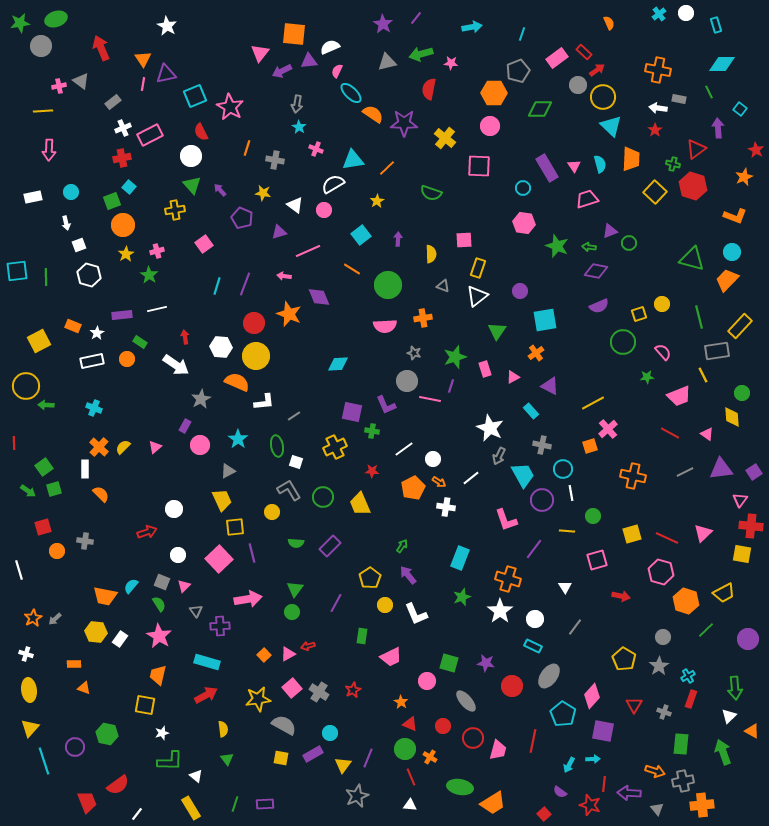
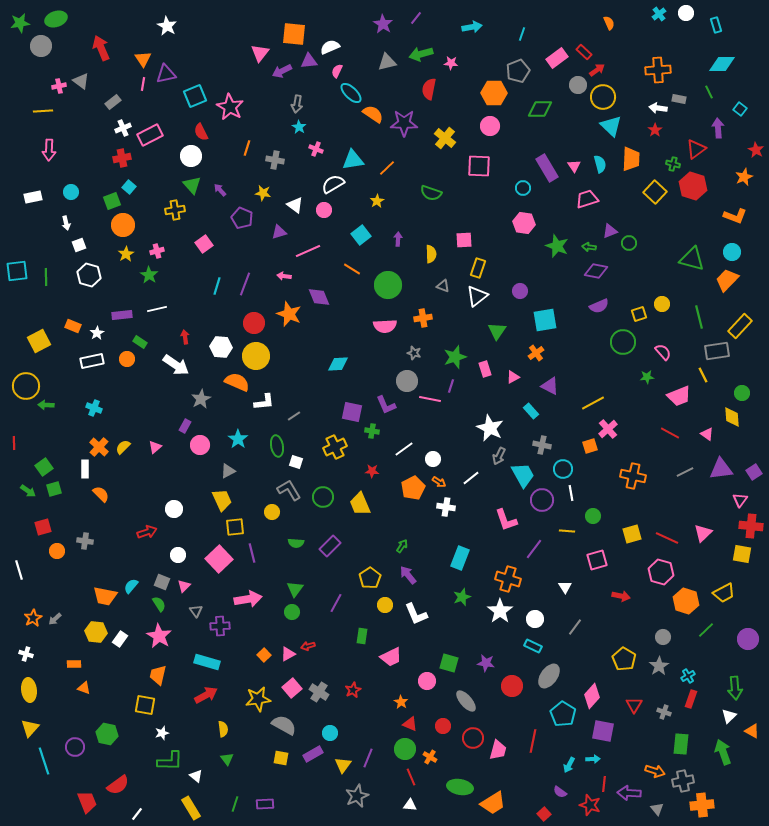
orange cross at (658, 70): rotated 15 degrees counterclockwise
